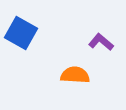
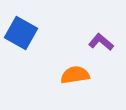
orange semicircle: rotated 12 degrees counterclockwise
